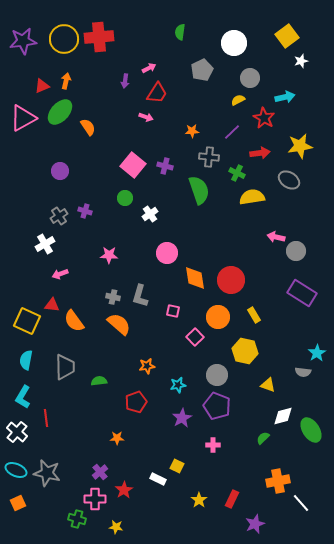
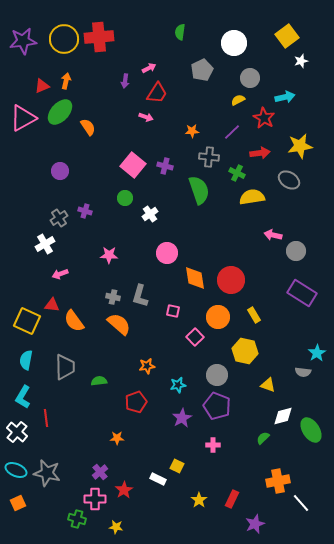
gray cross at (59, 216): moved 2 px down
pink arrow at (276, 237): moved 3 px left, 2 px up
